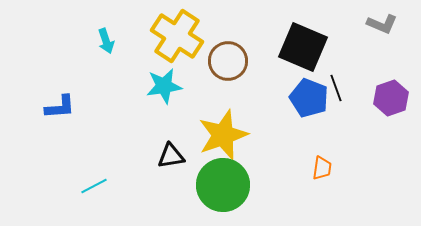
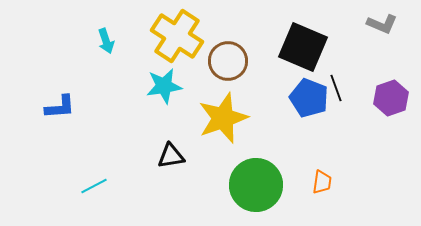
yellow star: moved 17 px up
orange trapezoid: moved 14 px down
green circle: moved 33 px right
